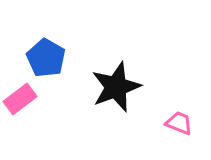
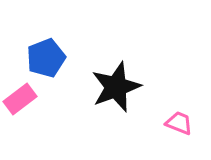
blue pentagon: rotated 21 degrees clockwise
